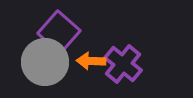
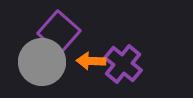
gray circle: moved 3 px left
